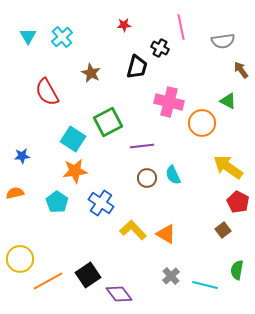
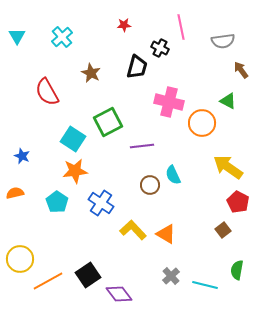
cyan triangle: moved 11 px left
blue star: rotated 28 degrees clockwise
brown circle: moved 3 px right, 7 px down
